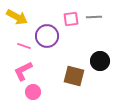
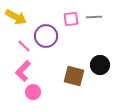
yellow arrow: moved 1 px left
purple circle: moved 1 px left
pink line: rotated 24 degrees clockwise
black circle: moved 4 px down
pink L-shape: rotated 20 degrees counterclockwise
